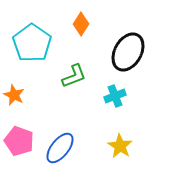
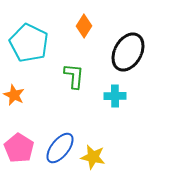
orange diamond: moved 3 px right, 2 px down
cyan pentagon: moved 3 px left; rotated 9 degrees counterclockwise
green L-shape: rotated 64 degrees counterclockwise
cyan cross: rotated 20 degrees clockwise
pink pentagon: moved 7 px down; rotated 12 degrees clockwise
yellow star: moved 27 px left, 11 px down; rotated 20 degrees counterclockwise
